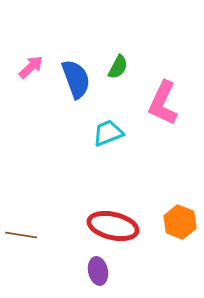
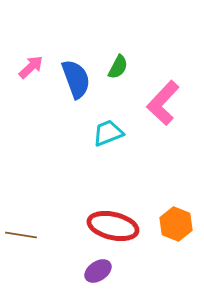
pink L-shape: rotated 18 degrees clockwise
orange hexagon: moved 4 px left, 2 px down
purple ellipse: rotated 68 degrees clockwise
